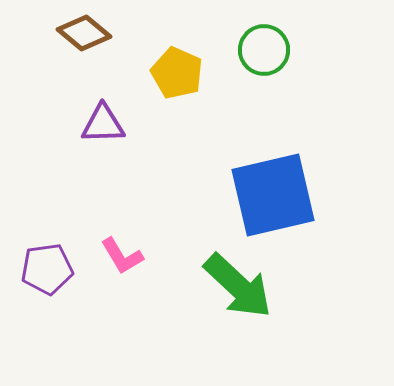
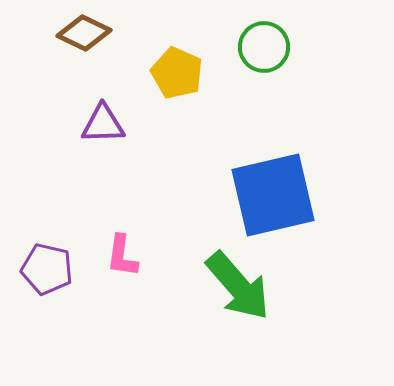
brown diamond: rotated 14 degrees counterclockwise
green circle: moved 3 px up
pink L-shape: rotated 39 degrees clockwise
purple pentagon: rotated 21 degrees clockwise
green arrow: rotated 6 degrees clockwise
